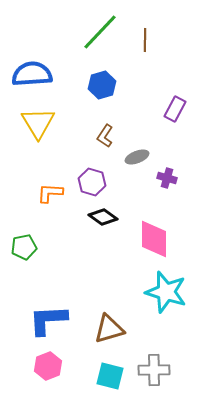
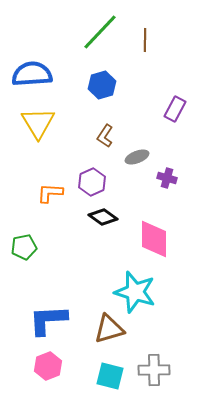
purple hexagon: rotated 20 degrees clockwise
cyan star: moved 31 px left
